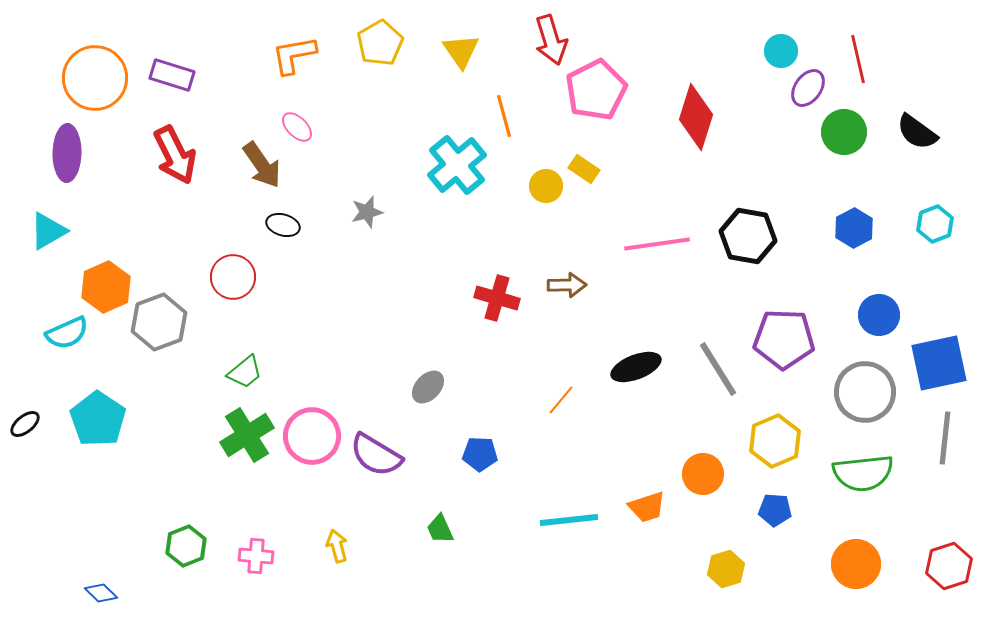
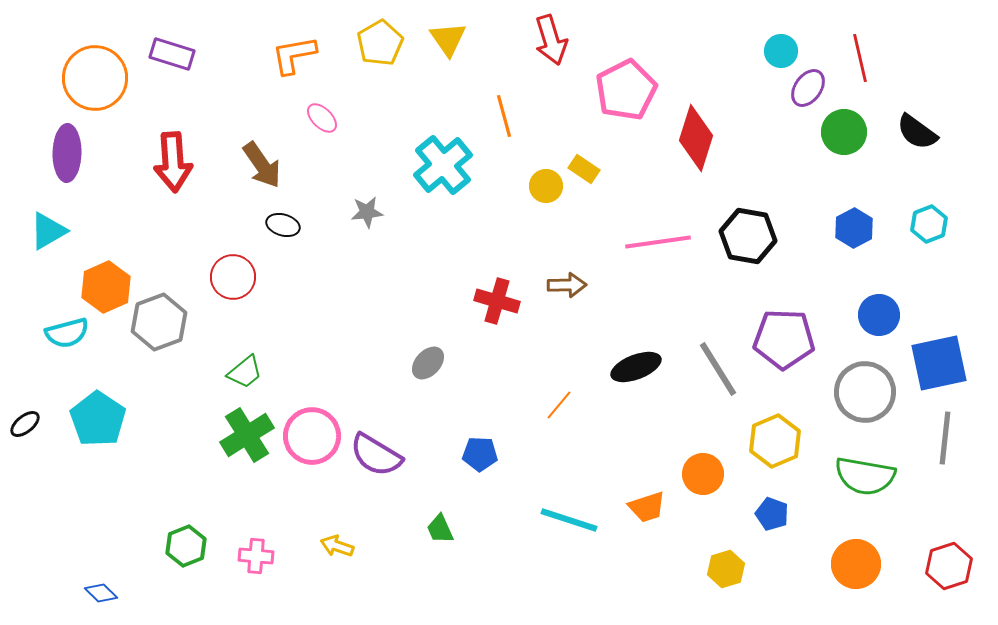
yellow triangle at (461, 51): moved 13 px left, 12 px up
red line at (858, 59): moved 2 px right, 1 px up
purple rectangle at (172, 75): moved 21 px up
pink pentagon at (596, 90): moved 30 px right
red diamond at (696, 117): moved 21 px down
pink ellipse at (297, 127): moved 25 px right, 9 px up
red arrow at (175, 155): moved 2 px left, 7 px down; rotated 22 degrees clockwise
cyan cross at (457, 165): moved 14 px left
gray star at (367, 212): rotated 8 degrees clockwise
cyan hexagon at (935, 224): moved 6 px left
pink line at (657, 244): moved 1 px right, 2 px up
red cross at (497, 298): moved 3 px down
cyan semicircle at (67, 333): rotated 9 degrees clockwise
gray ellipse at (428, 387): moved 24 px up
orange line at (561, 400): moved 2 px left, 5 px down
green semicircle at (863, 473): moved 2 px right, 3 px down; rotated 16 degrees clockwise
blue pentagon at (775, 510): moved 3 px left, 4 px down; rotated 16 degrees clockwise
cyan line at (569, 520): rotated 24 degrees clockwise
yellow arrow at (337, 546): rotated 56 degrees counterclockwise
